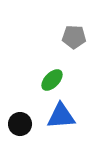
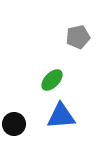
gray pentagon: moved 4 px right; rotated 15 degrees counterclockwise
black circle: moved 6 px left
